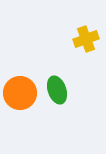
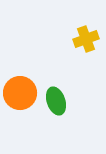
green ellipse: moved 1 px left, 11 px down
